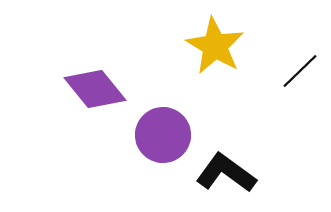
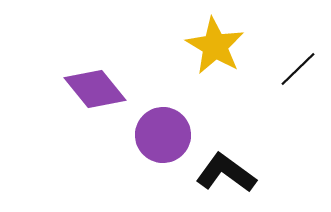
black line: moved 2 px left, 2 px up
